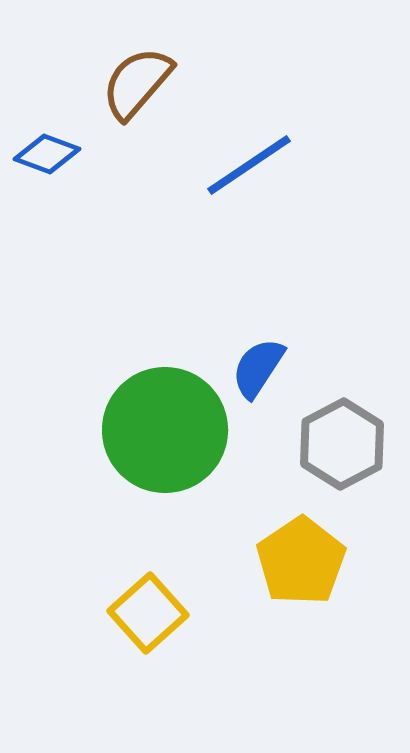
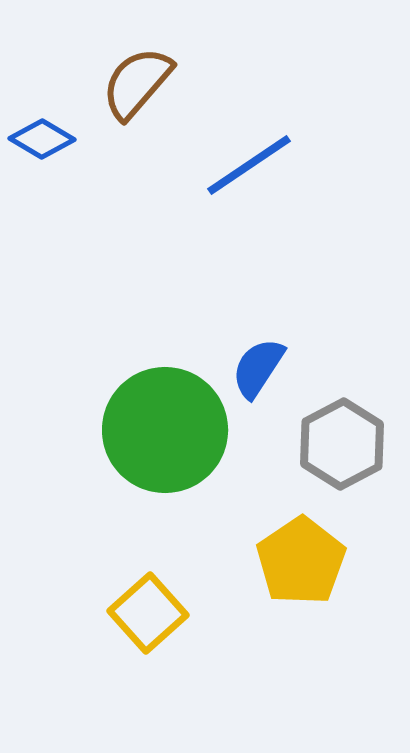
blue diamond: moved 5 px left, 15 px up; rotated 10 degrees clockwise
